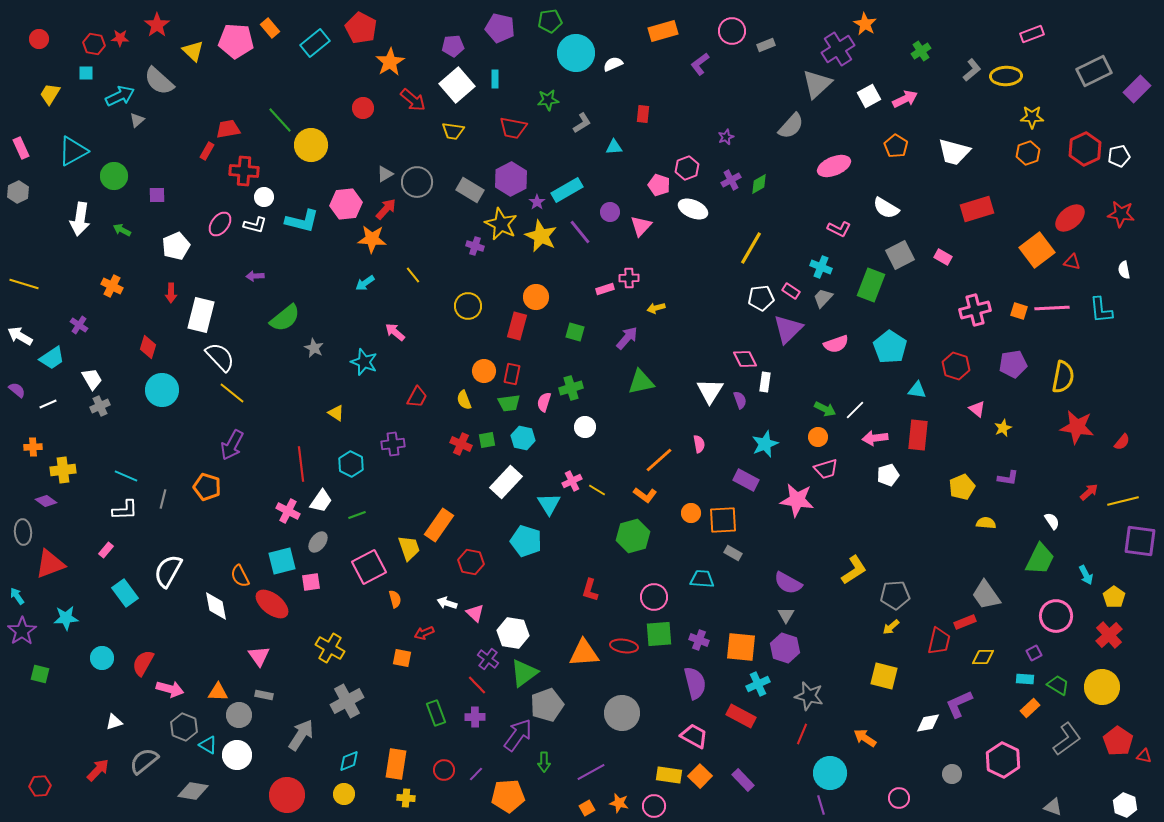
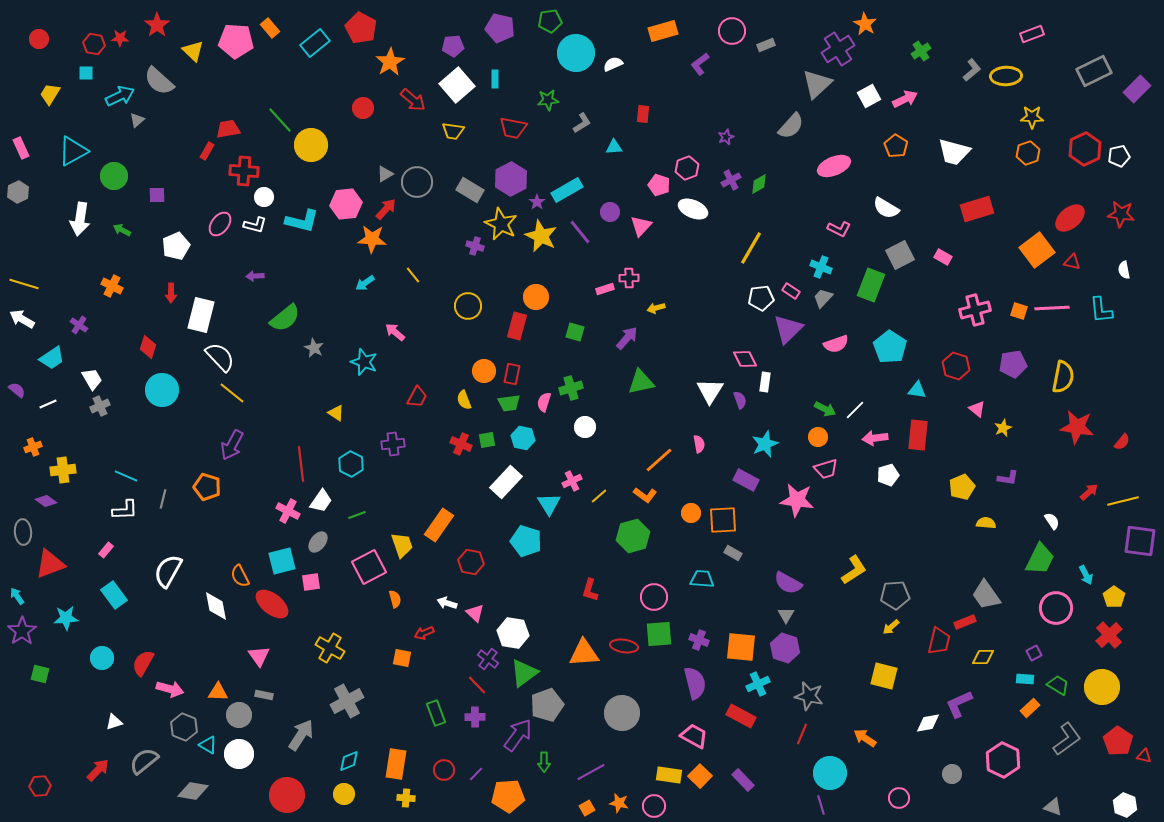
white arrow at (20, 336): moved 2 px right, 17 px up
orange cross at (33, 447): rotated 18 degrees counterclockwise
yellow line at (597, 490): moved 2 px right, 6 px down; rotated 72 degrees counterclockwise
yellow trapezoid at (409, 548): moved 7 px left, 3 px up
cyan rectangle at (125, 593): moved 11 px left, 2 px down
pink circle at (1056, 616): moved 8 px up
white circle at (237, 755): moved 2 px right, 1 px up
